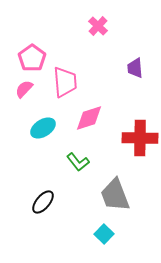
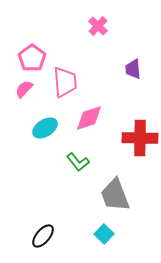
purple trapezoid: moved 2 px left, 1 px down
cyan ellipse: moved 2 px right
black ellipse: moved 34 px down
